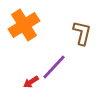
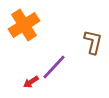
brown L-shape: moved 11 px right, 9 px down
